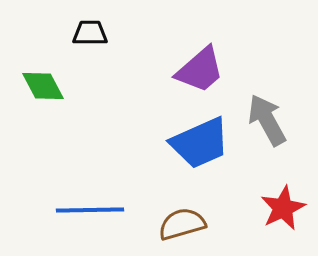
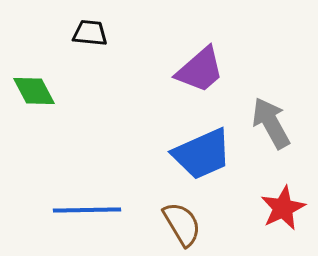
black trapezoid: rotated 6 degrees clockwise
green diamond: moved 9 px left, 5 px down
gray arrow: moved 4 px right, 3 px down
blue trapezoid: moved 2 px right, 11 px down
blue line: moved 3 px left
brown semicircle: rotated 75 degrees clockwise
